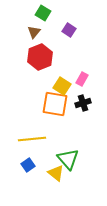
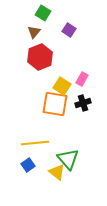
yellow line: moved 3 px right, 4 px down
yellow triangle: moved 1 px right, 1 px up
